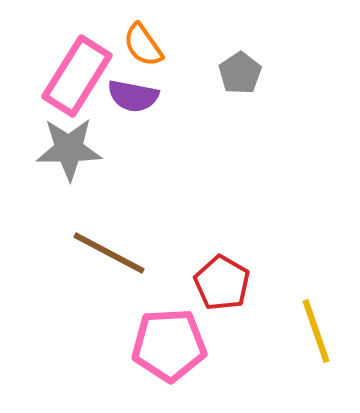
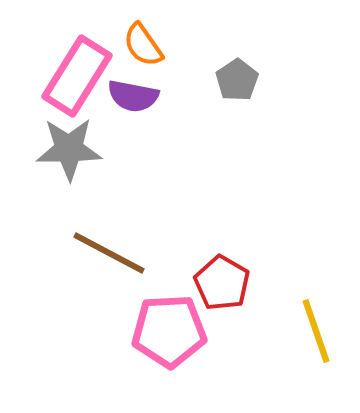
gray pentagon: moved 3 px left, 7 px down
pink pentagon: moved 14 px up
